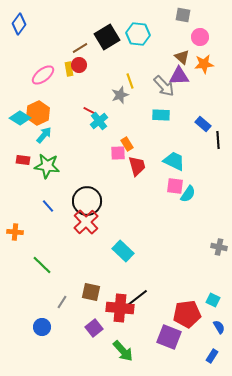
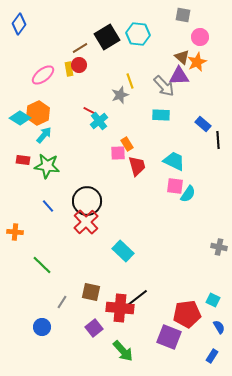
orange star at (204, 64): moved 7 px left, 2 px up; rotated 18 degrees counterclockwise
